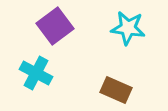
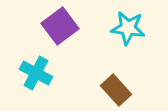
purple square: moved 5 px right
brown rectangle: rotated 24 degrees clockwise
